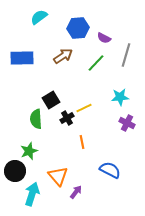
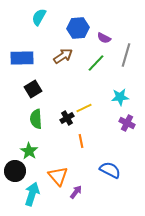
cyan semicircle: rotated 24 degrees counterclockwise
black square: moved 18 px left, 11 px up
orange line: moved 1 px left, 1 px up
green star: rotated 18 degrees counterclockwise
